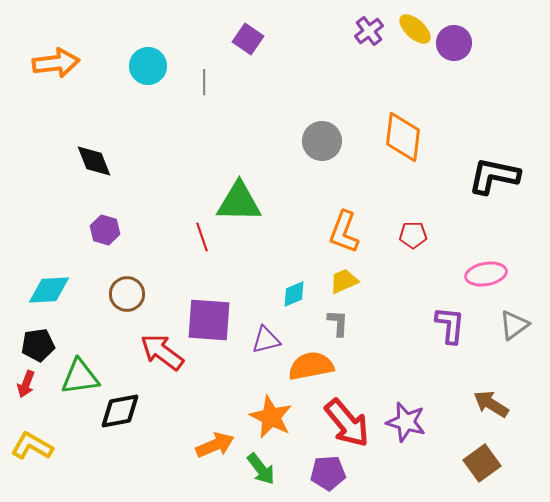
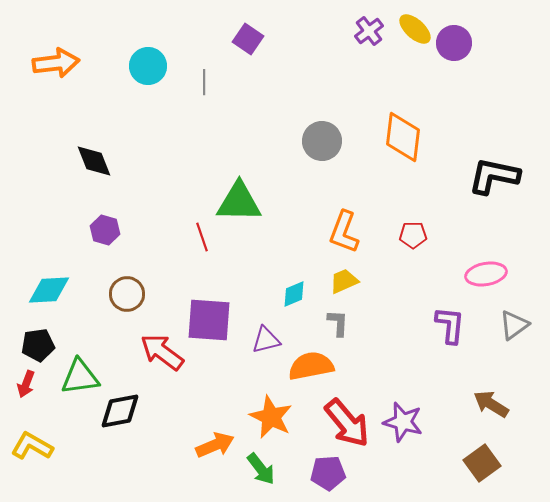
purple star at (406, 422): moved 3 px left
